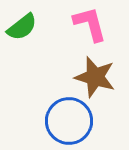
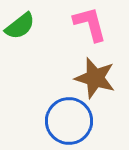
green semicircle: moved 2 px left, 1 px up
brown star: moved 1 px down
